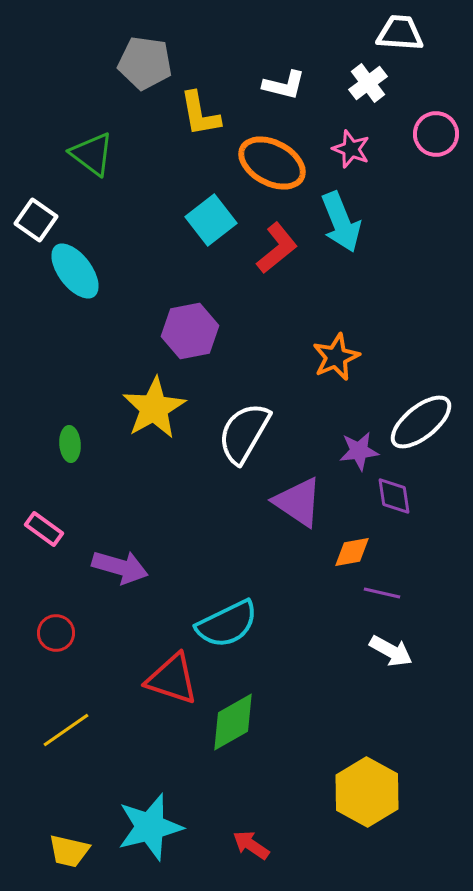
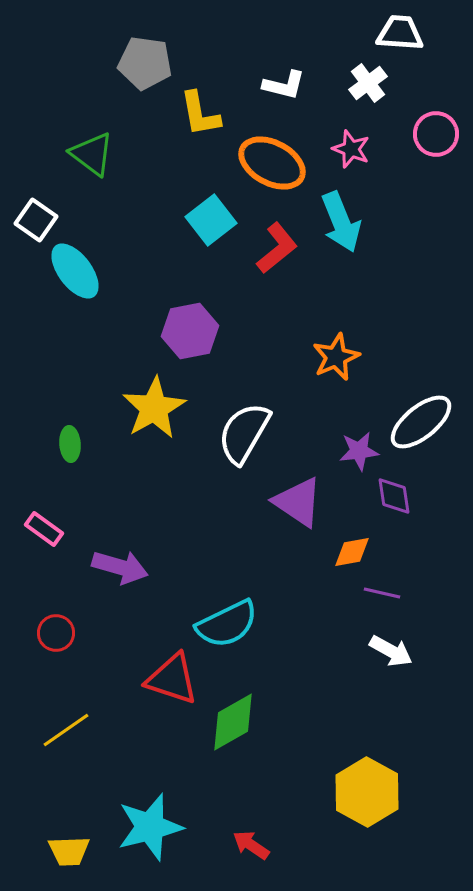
yellow trapezoid: rotated 15 degrees counterclockwise
